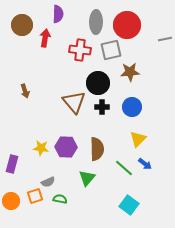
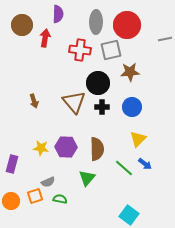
brown arrow: moved 9 px right, 10 px down
cyan square: moved 10 px down
